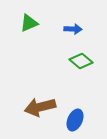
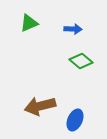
brown arrow: moved 1 px up
